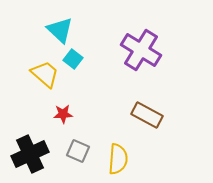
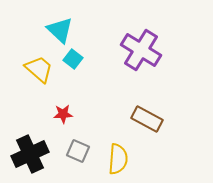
yellow trapezoid: moved 6 px left, 5 px up
brown rectangle: moved 4 px down
